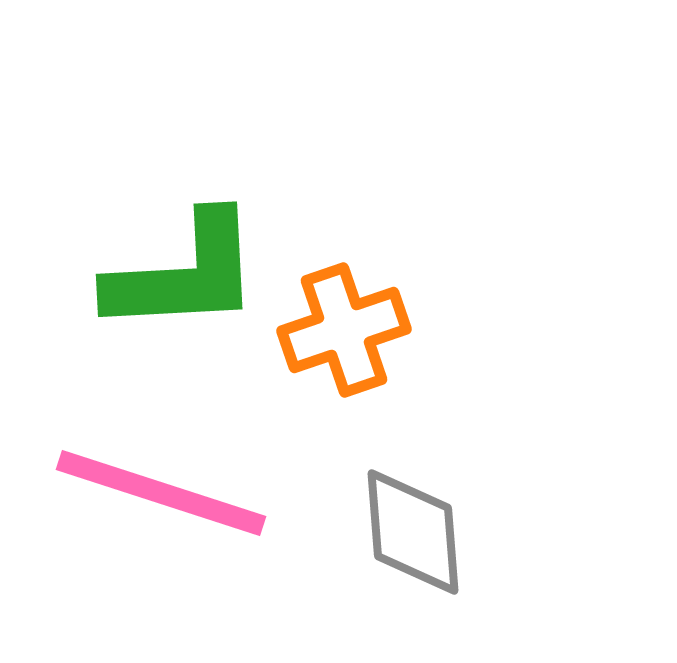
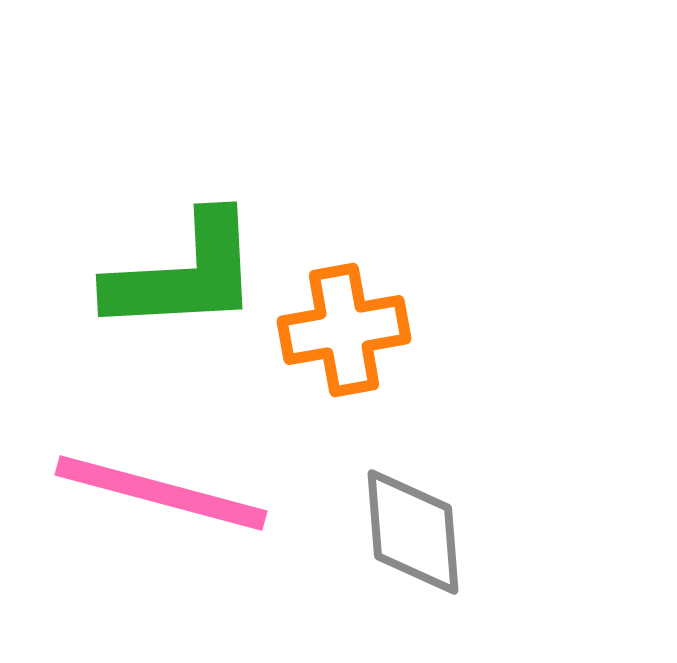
orange cross: rotated 9 degrees clockwise
pink line: rotated 3 degrees counterclockwise
